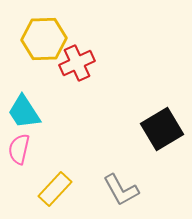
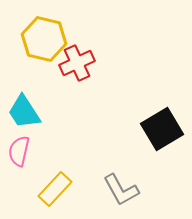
yellow hexagon: rotated 15 degrees clockwise
pink semicircle: moved 2 px down
